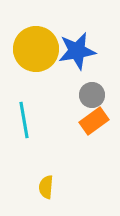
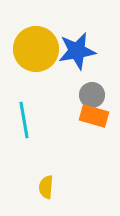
orange rectangle: moved 5 px up; rotated 52 degrees clockwise
